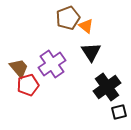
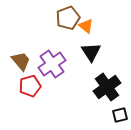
brown trapezoid: moved 2 px right, 7 px up
red pentagon: moved 2 px right, 1 px down
black square: moved 1 px right, 3 px down
